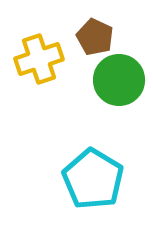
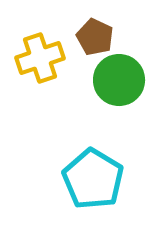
yellow cross: moved 1 px right, 1 px up
